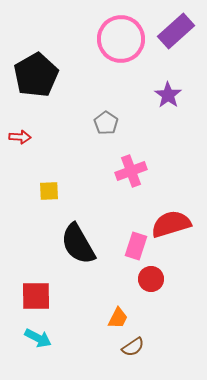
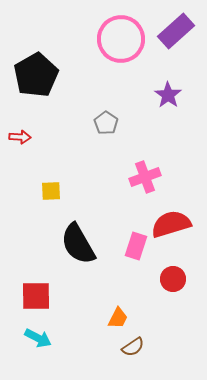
pink cross: moved 14 px right, 6 px down
yellow square: moved 2 px right
red circle: moved 22 px right
